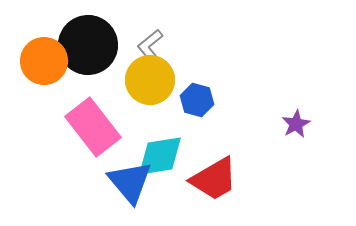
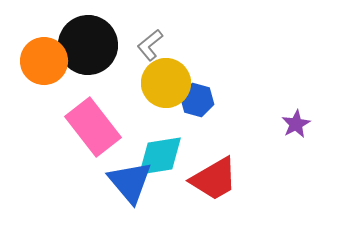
yellow circle: moved 16 px right, 3 px down
